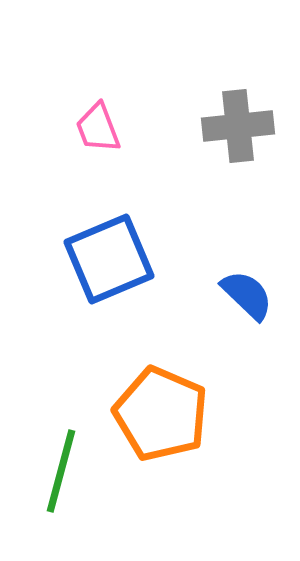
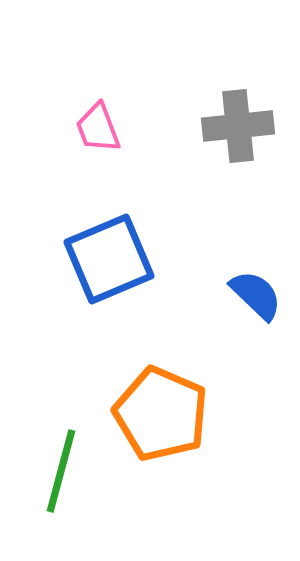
blue semicircle: moved 9 px right
